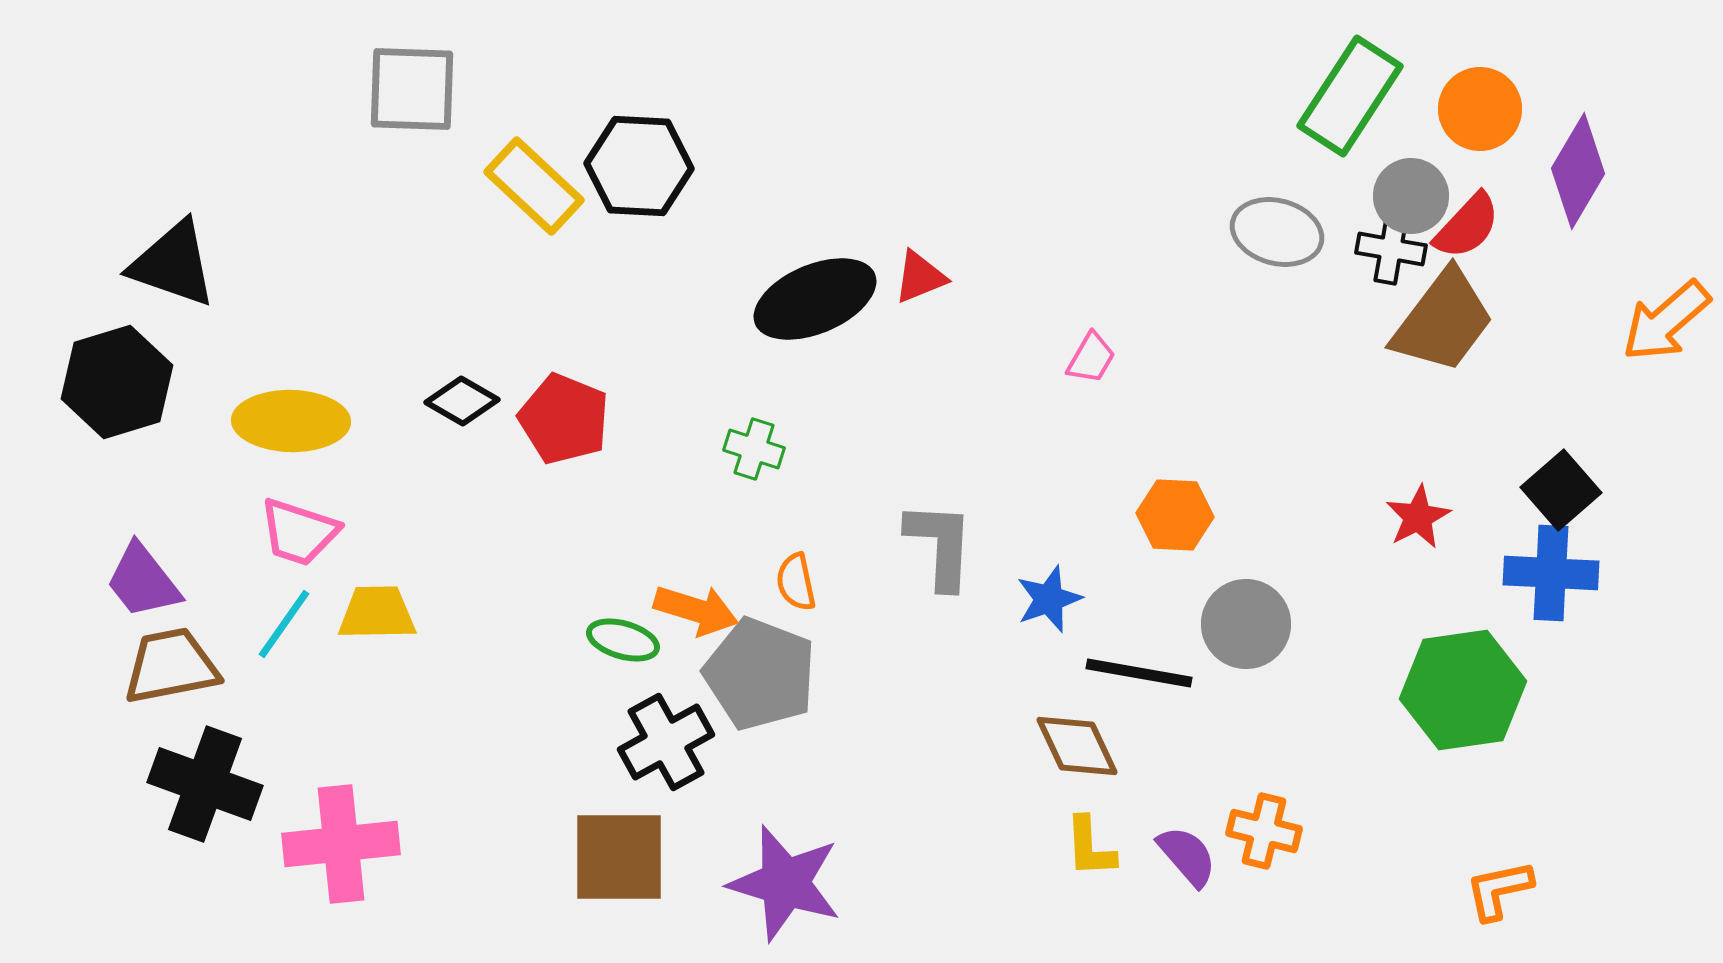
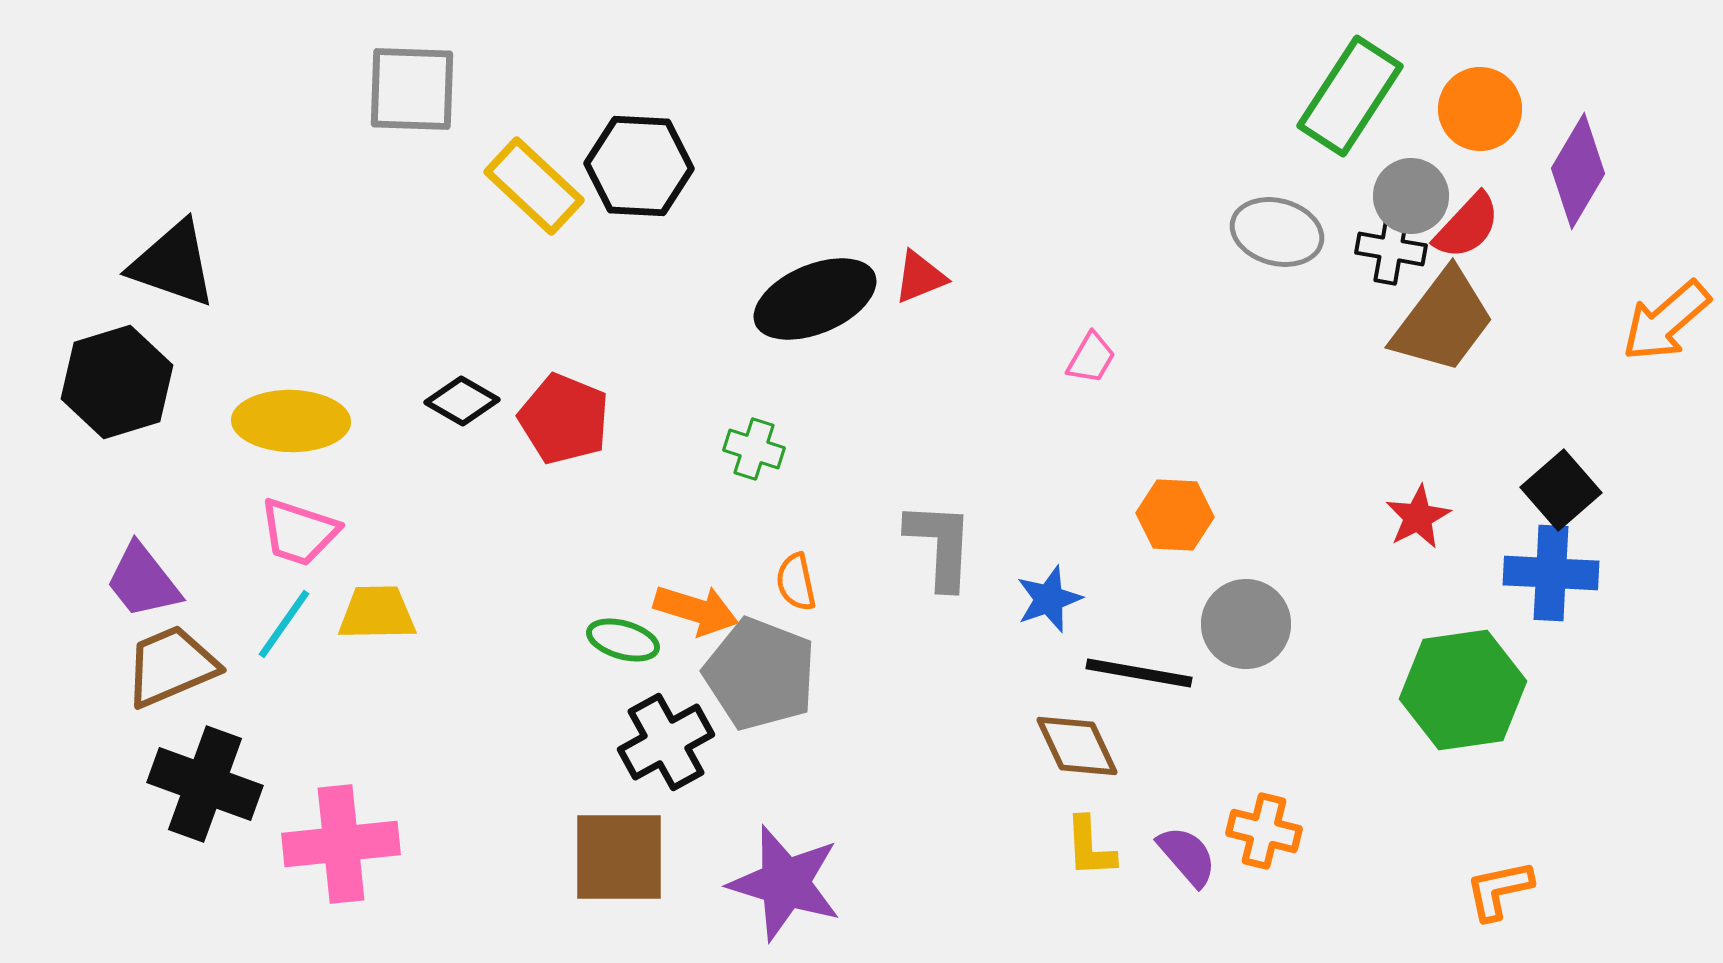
brown trapezoid at (171, 666): rotated 12 degrees counterclockwise
